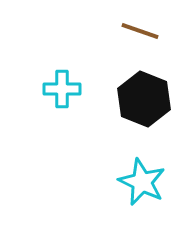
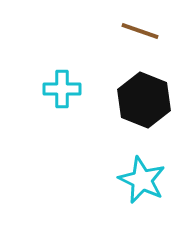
black hexagon: moved 1 px down
cyan star: moved 2 px up
